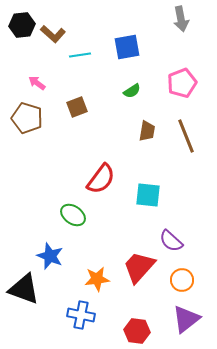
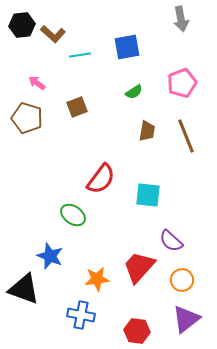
green semicircle: moved 2 px right, 1 px down
